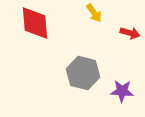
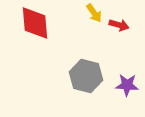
red arrow: moved 11 px left, 8 px up
gray hexagon: moved 3 px right, 3 px down
purple star: moved 5 px right, 6 px up
